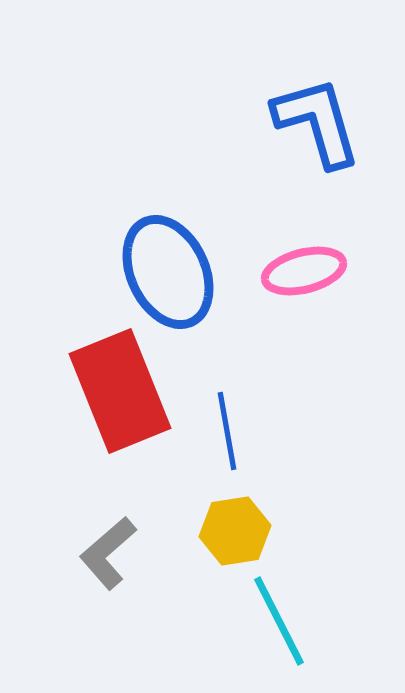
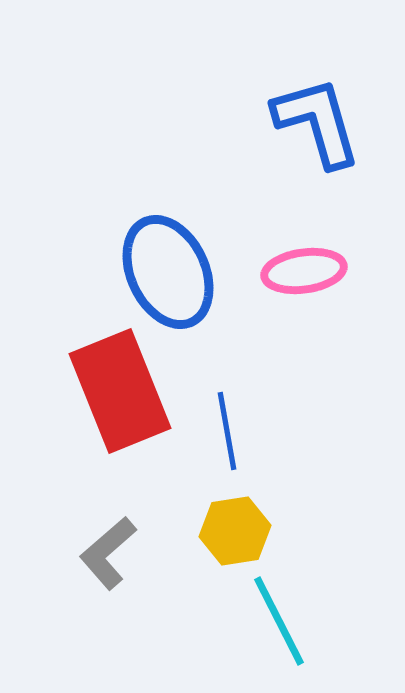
pink ellipse: rotated 6 degrees clockwise
